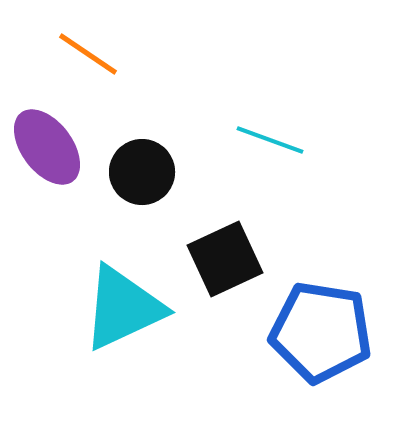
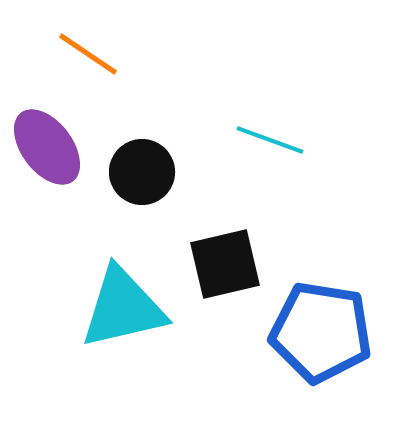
black square: moved 5 px down; rotated 12 degrees clockwise
cyan triangle: rotated 12 degrees clockwise
